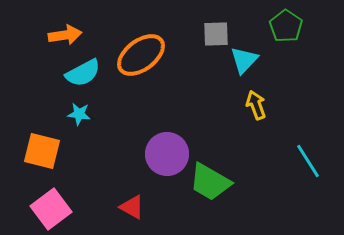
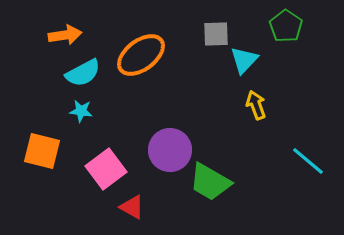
cyan star: moved 2 px right, 3 px up
purple circle: moved 3 px right, 4 px up
cyan line: rotated 18 degrees counterclockwise
pink square: moved 55 px right, 40 px up
